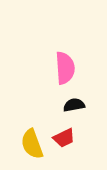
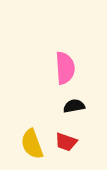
black semicircle: moved 1 px down
red trapezoid: moved 2 px right, 4 px down; rotated 45 degrees clockwise
